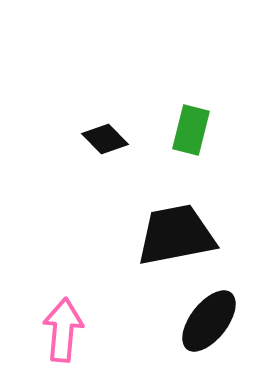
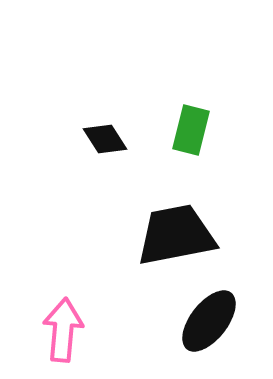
black diamond: rotated 12 degrees clockwise
